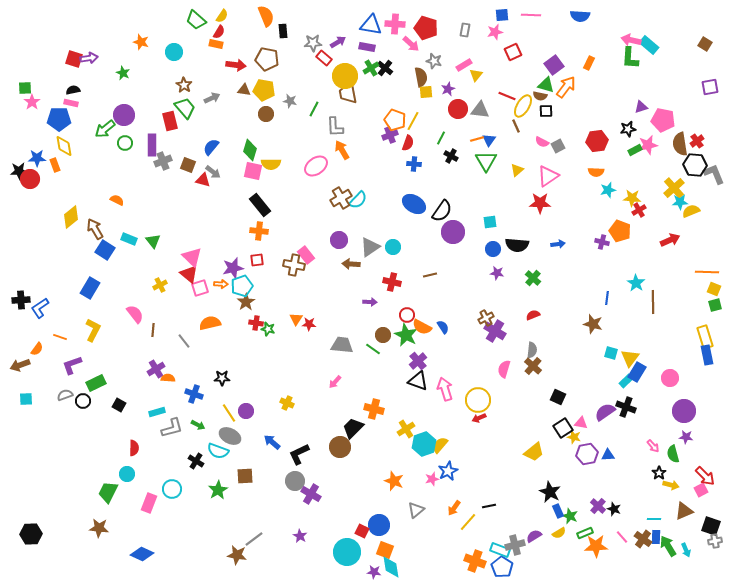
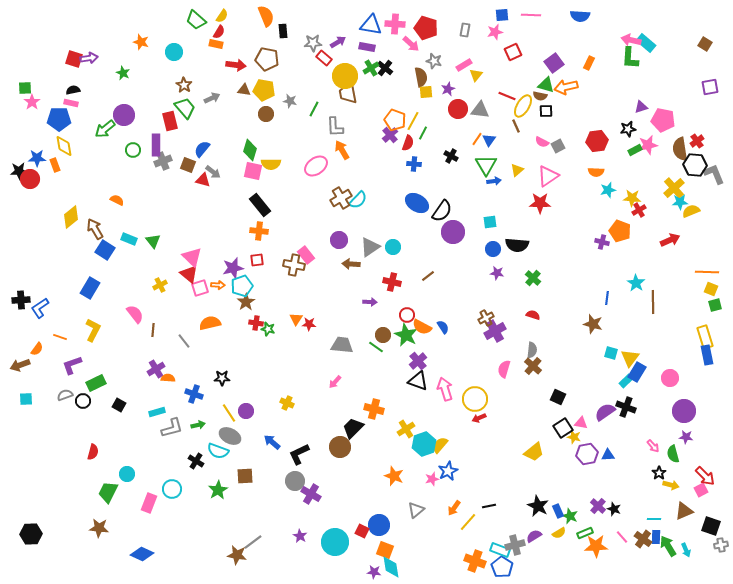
cyan rectangle at (649, 45): moved 3 px left, 2 px up
purple square at (554, 65): moved 2 px up
orange arrow at (566, 87): rotated 140 degrees counterclockwise
purple cross at (390, 135): rotated 21 degrees counterclockwise
green line at (441, 138): moved 18 px left, 5 px up
orange line at (477, 139): rotated 40 degrees counterclockwise
green circle at (125, 143): moved 8 px right, 7 px down
brown semicircle at (680, 144): moved 5 px down
purple rectangle at (152, 145): moved 4 px right
blue semicircle at (211, 147): moved 9 px left, 2 px down
green triangle at (486, 161): moved 4 px down
blue ellipse at (414, 204): moved 3 px right, 1 px up
blue arrow at (558, 244): moved 64 px left, 63 px up
brown line at (430, 275): moved 2 px left, 1 px down; rotated 24 degrees counterclockwise
orange arrow at (221, 284): moved 3 px left, 1 px down
yellow square at (714, 289): moved 3 px left
red semicircle at (533, 315): rotated 40 degrees clockwise
purple cross at (495, 331): rotated 30 degrees clockwise
green line at (373, 349): moved 3 px right, 2 px up
yellow circle at (478, 400): moved 3 px left, 1 px up
green arrow at (198, 425): rotated 40 degrees counterclockwise
red semicircle at (134, 448): moved 41 px left, 4 px down; rotated 14 degrees clockwise
orange star at (394, 481): moved 5 px up
black star at (550, 492): moved 12 px left, 14 px down
gray line at (254, 539): moved 1 px left, 3 px down
gray cross at (715, 541): moved 6 px right, 4 px down
cyan circle at (347, 552): moved 12 px left, 10 px up
